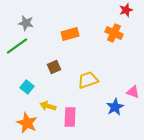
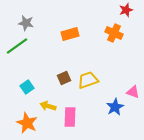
brown square: moved 10 px right, 11 px down
cyan square: rotated 16 degrees clockwise
